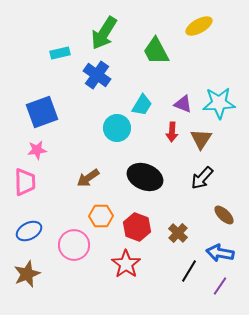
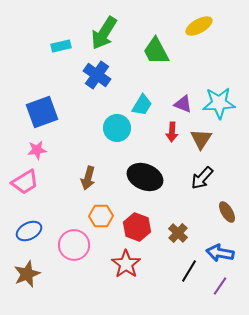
cyan rectangle: moved 1 px right, 7 px up
brown arrow: rotated 40 degrees counterclockwise
pink trapezoid: rotated 60 degrees clockwise
brown ellipse: moved 3 px right, 3 px up; rotated 15 degrees clockwise
